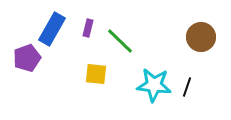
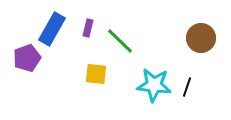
brown circle: moved 1 px down
